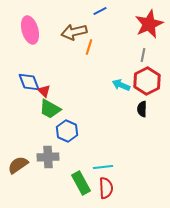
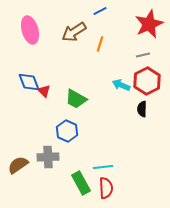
brown arrow: rotated 20 degrees counterclockwise
orange line: moved 11 px right, 3 px up
gray line: rotated 64 degrees clockwise
green trapezoid: moved 26 px right, 10 px up
